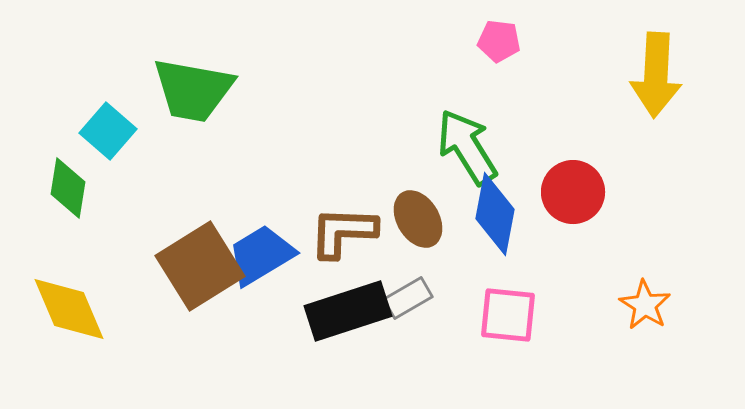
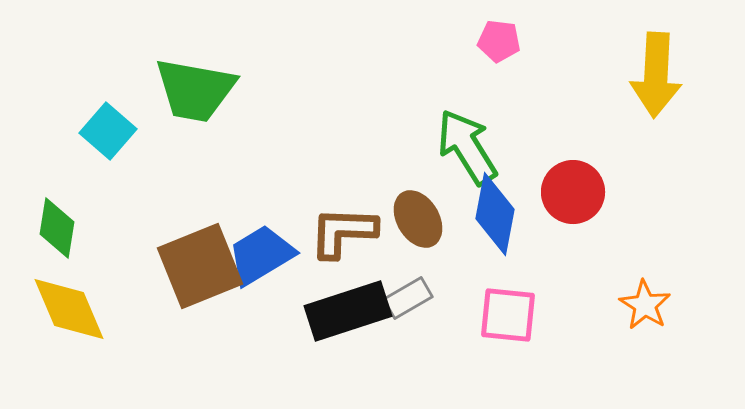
green trapezoid: moved 2 px right
green diamond: moved 11 px left, 40 px down
brown square: rotated 10 degrees clockwise
